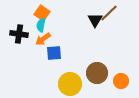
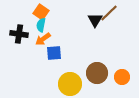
orange square: moved 1 px left, 1 px up
orange circle: moved 1 px right, 4 px up
